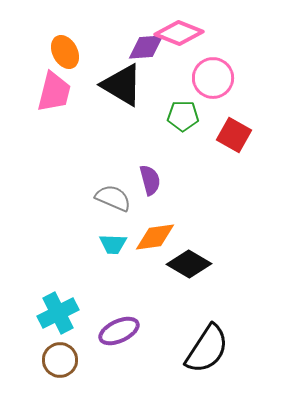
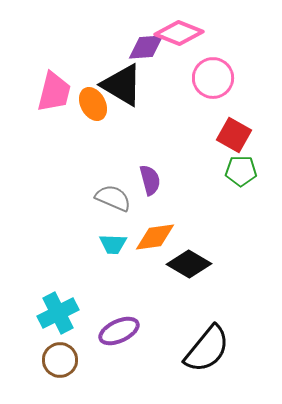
orange ellipse: moved 28 px right, 52 px down
green pentagon: moved 58 px right, 55 px down
black semicircle: rotated 6 degrees clockwise
